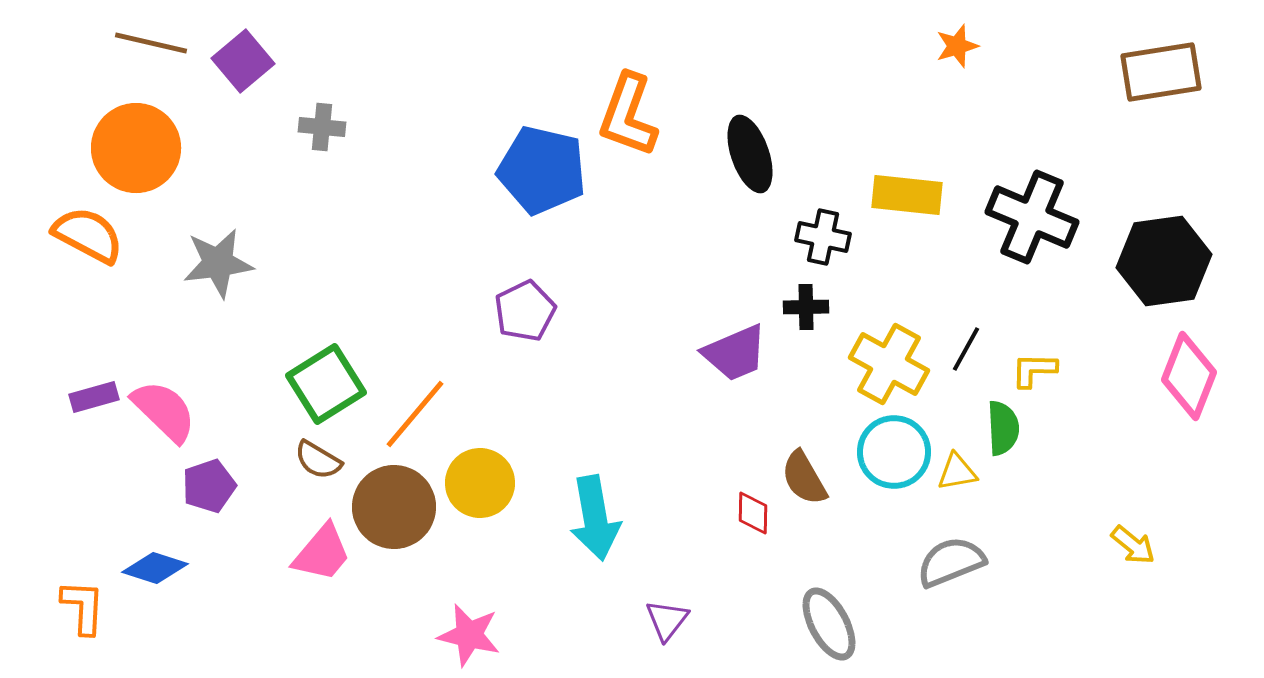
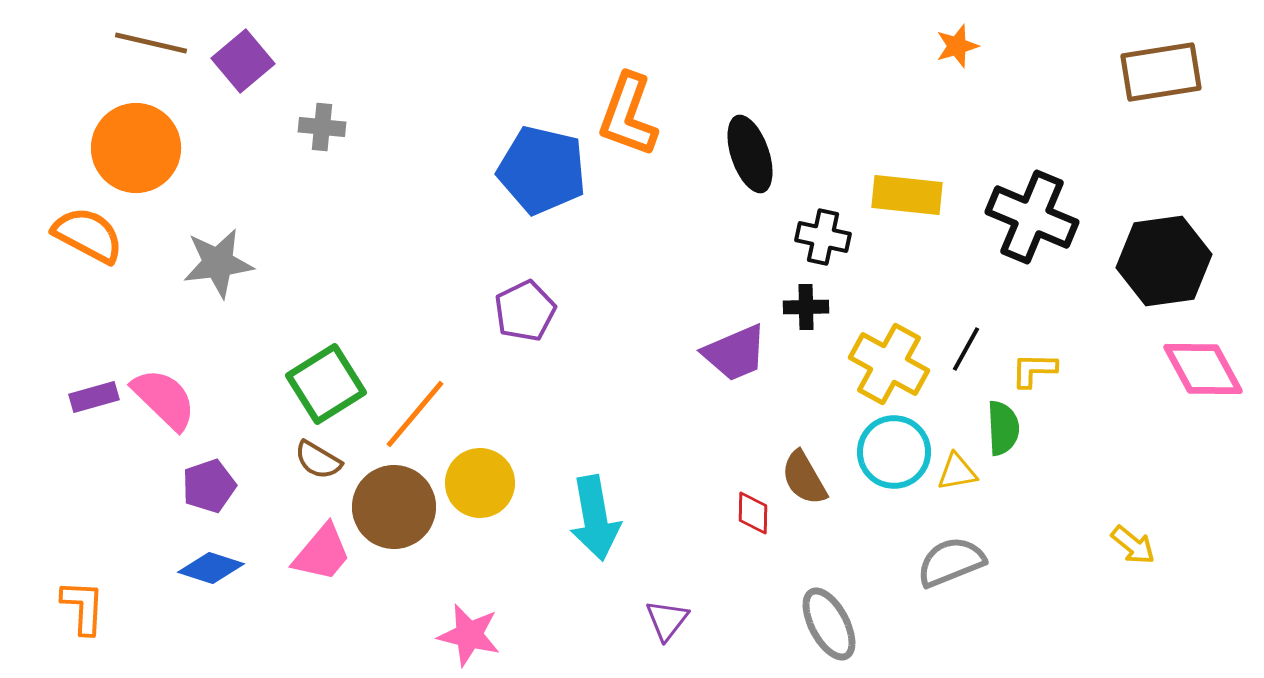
pink diamond at (1189, 376): moved 14 px right, 7 px up; rotated 50 degrees counterclockwise
pink semicircle at (164, 411): moved 12 px up
blue diamond at (155, 568): moved 56 px right
